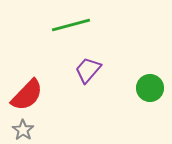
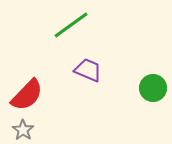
green line: rotated 21 degrees counterclockwise
purple trapezoid: rotated 72 degrees clockwise
green circle: moved 3 px right
